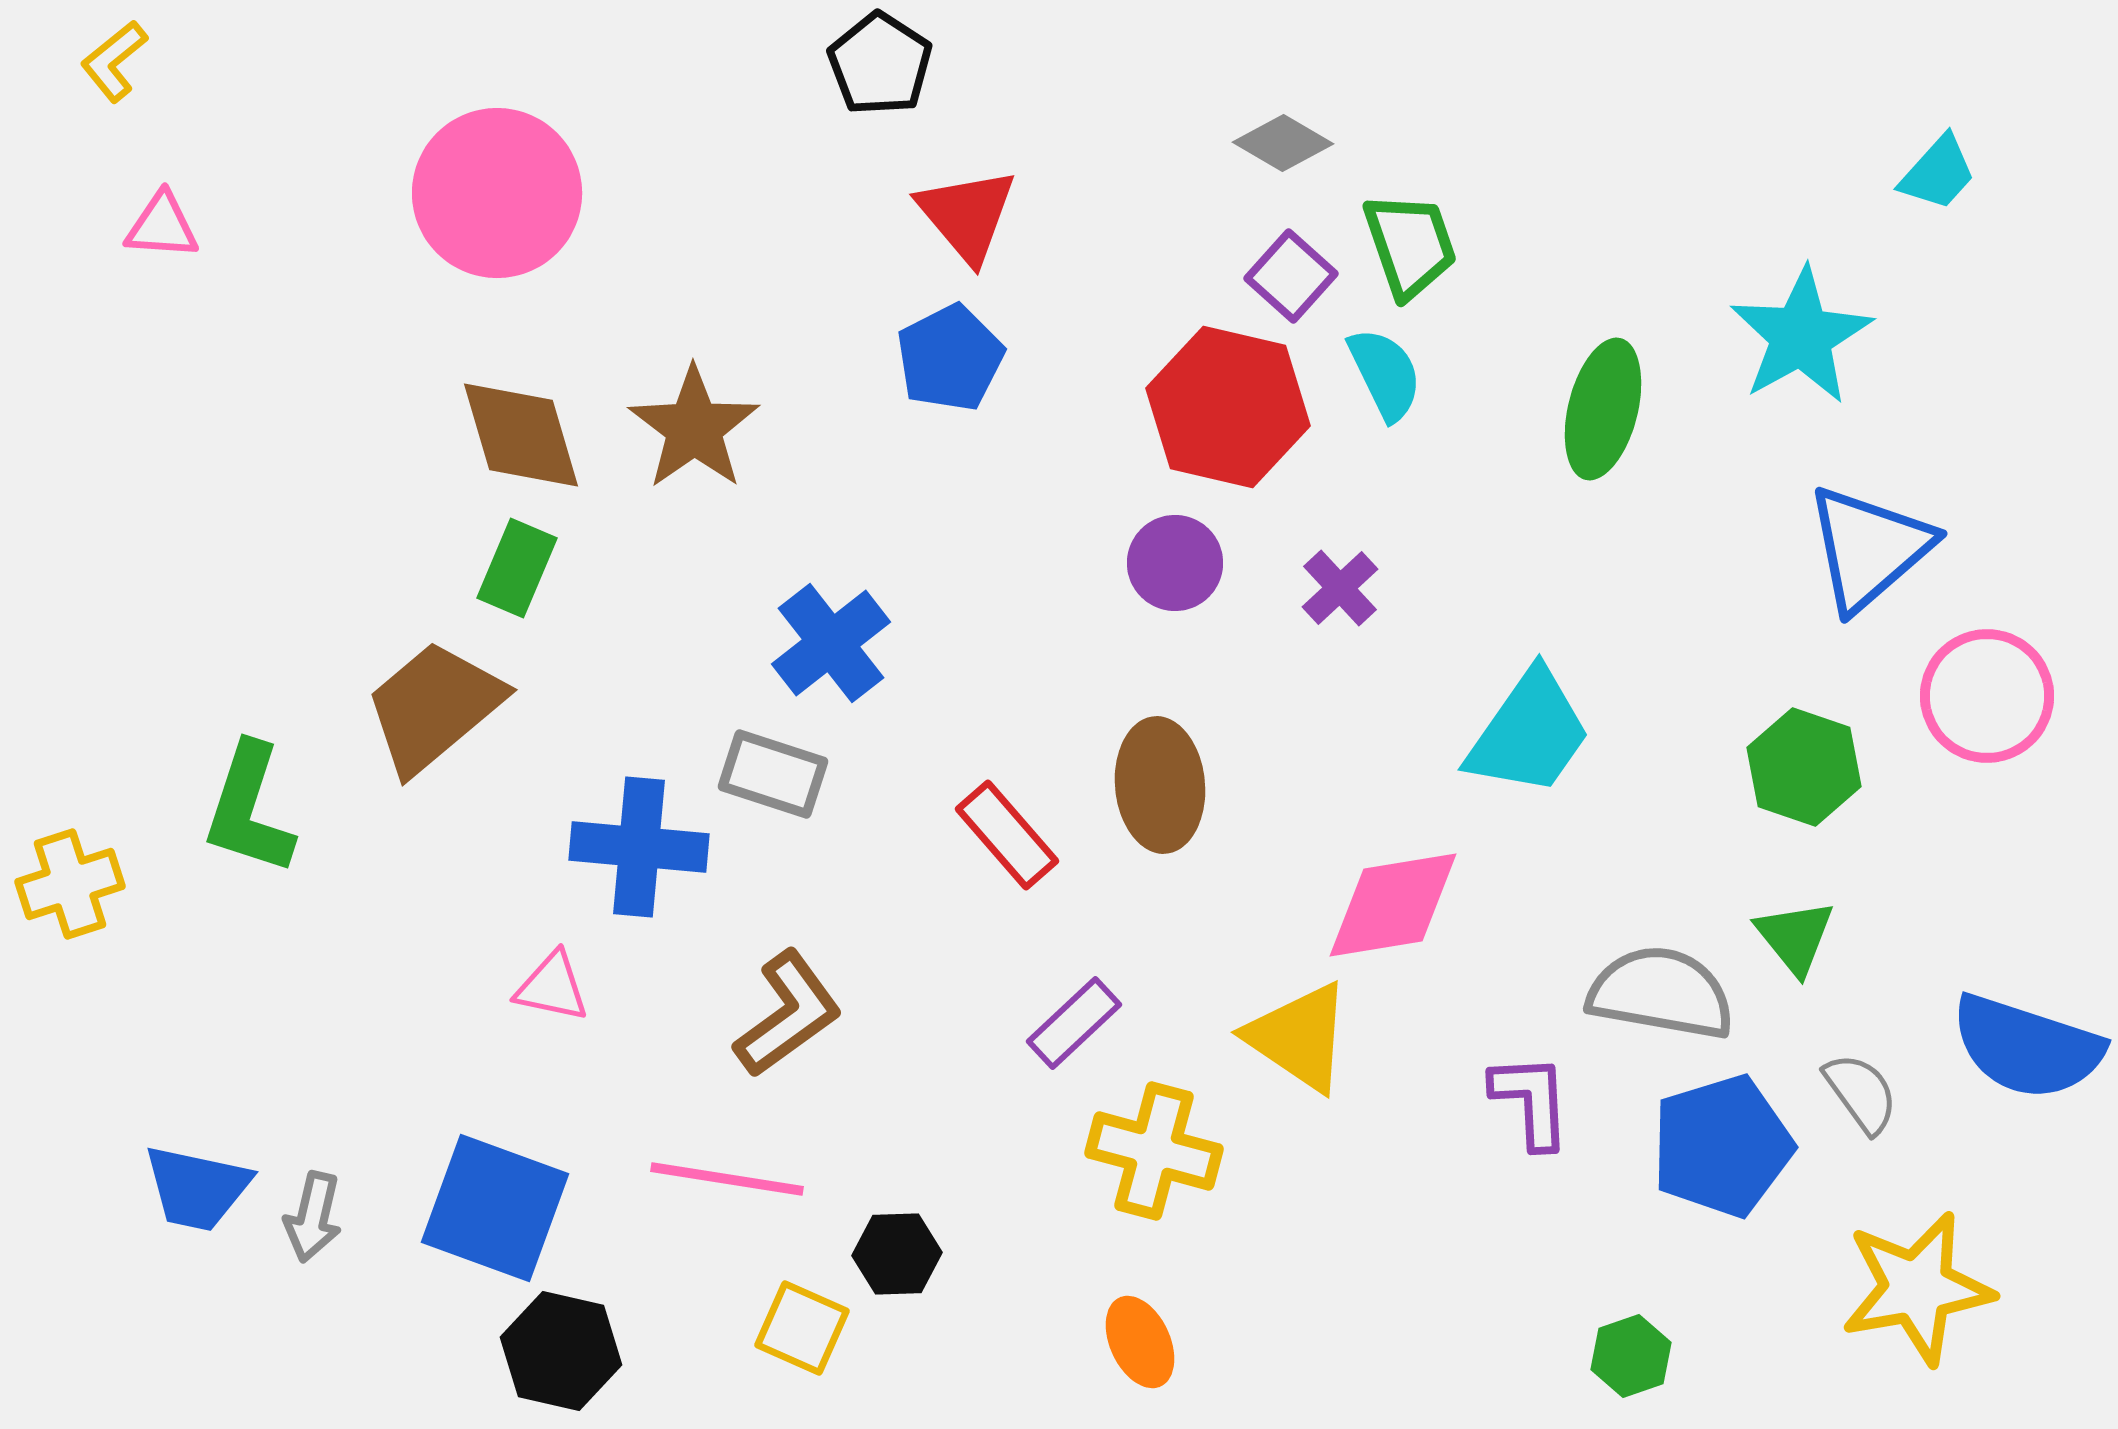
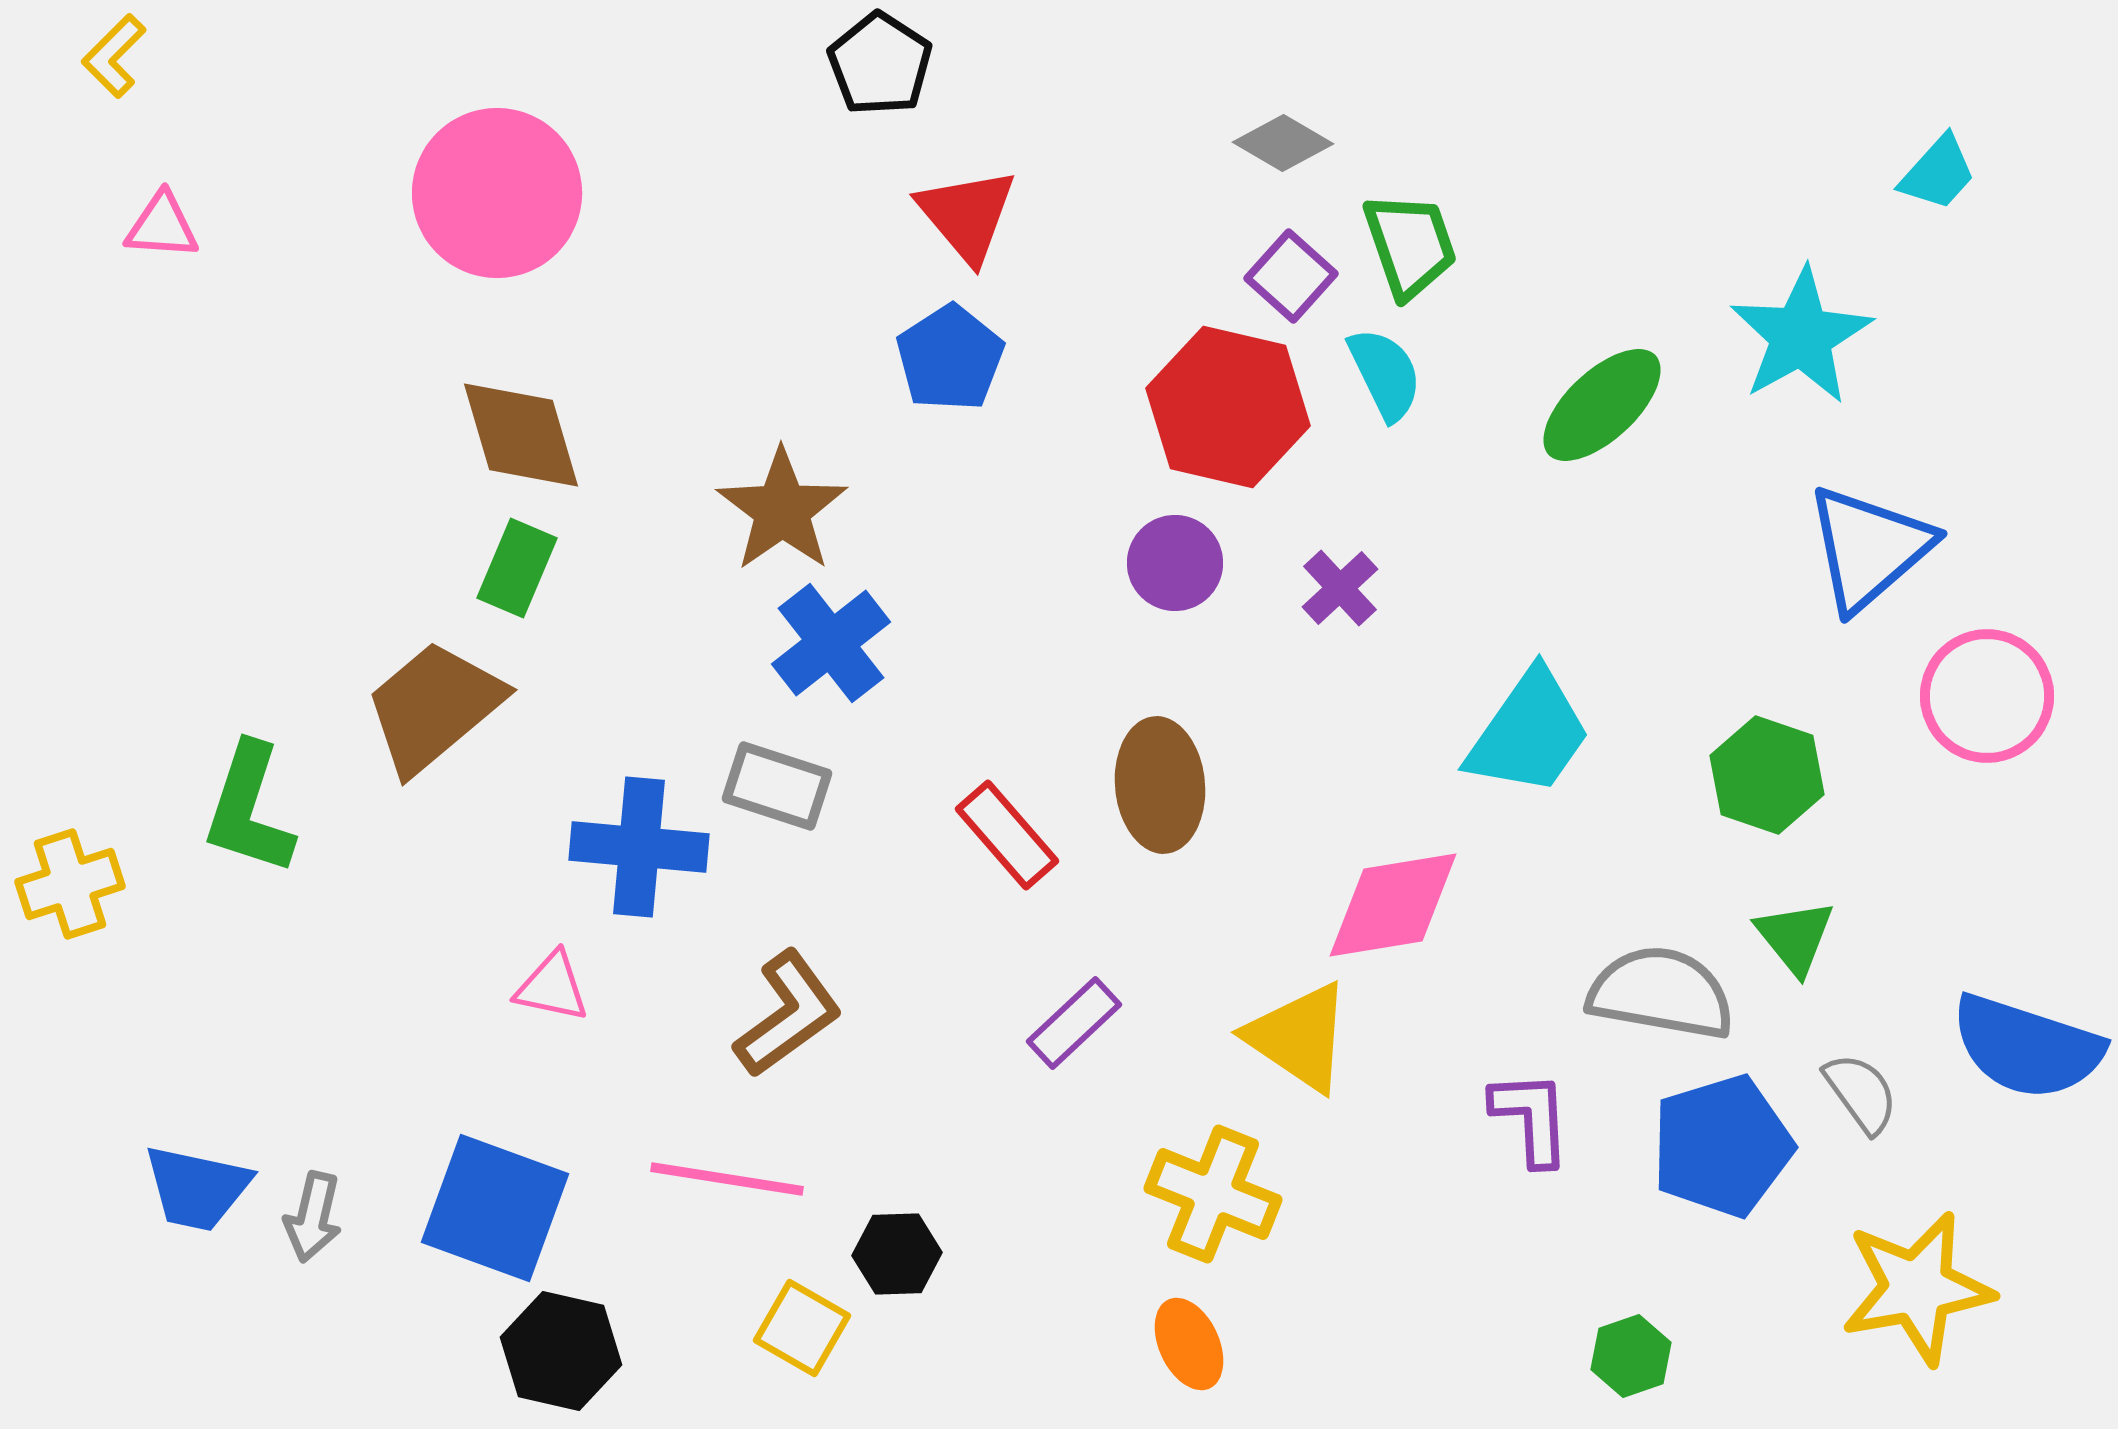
yellow L-shape at (114, 61): moved 5 px up; rotated 6 degrees counterclockwise
blue pentagon at (950, 358): rotated 6 degrees counterclockwise
green ellipse at (1603, 409): moved 1 px left, 4 px up; rotated 33 degrees clockwise
brown star at (694, 428): moved 88 px right, 82 px down
green hexagon at (1804, 767): moved 37 px left, 8 px down
gray rectangle at (773, 774): moved 4 px right, 12 px down
purple L-shape at (1531, 1101): moved 17 px down
yellow cross at (1154, 1151): moved 59 px right, 43 px down; rotated 7 degrees clockwise
yellow square at (802, 1328): rotated 6 degrees clockwise
orange ellipse at (1140, 1342): moved 49 px right, 2 px down
